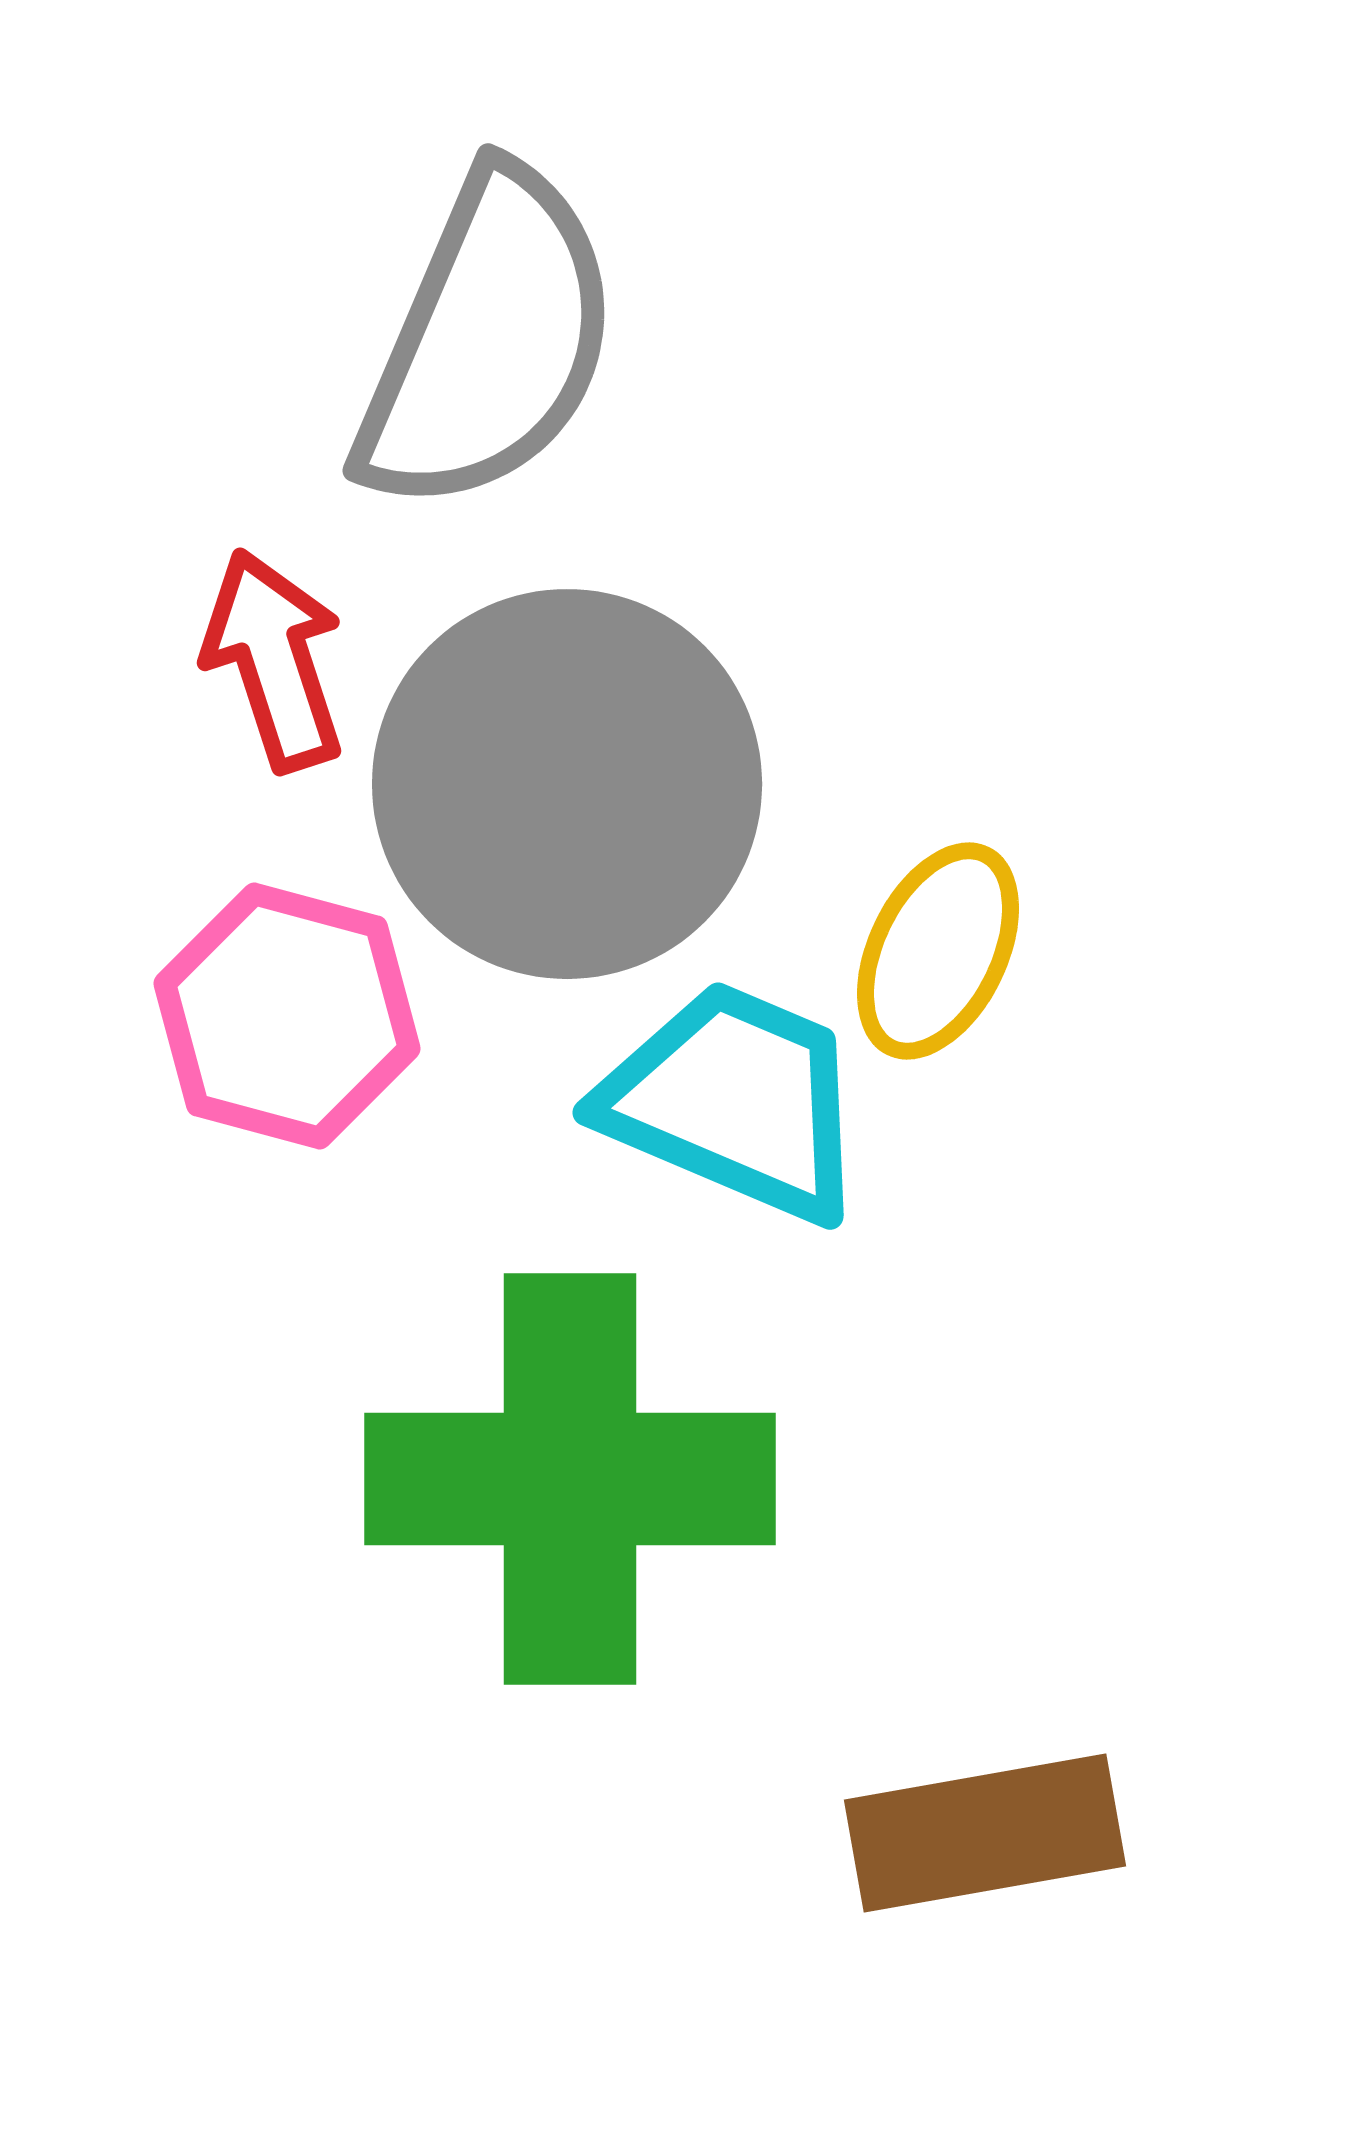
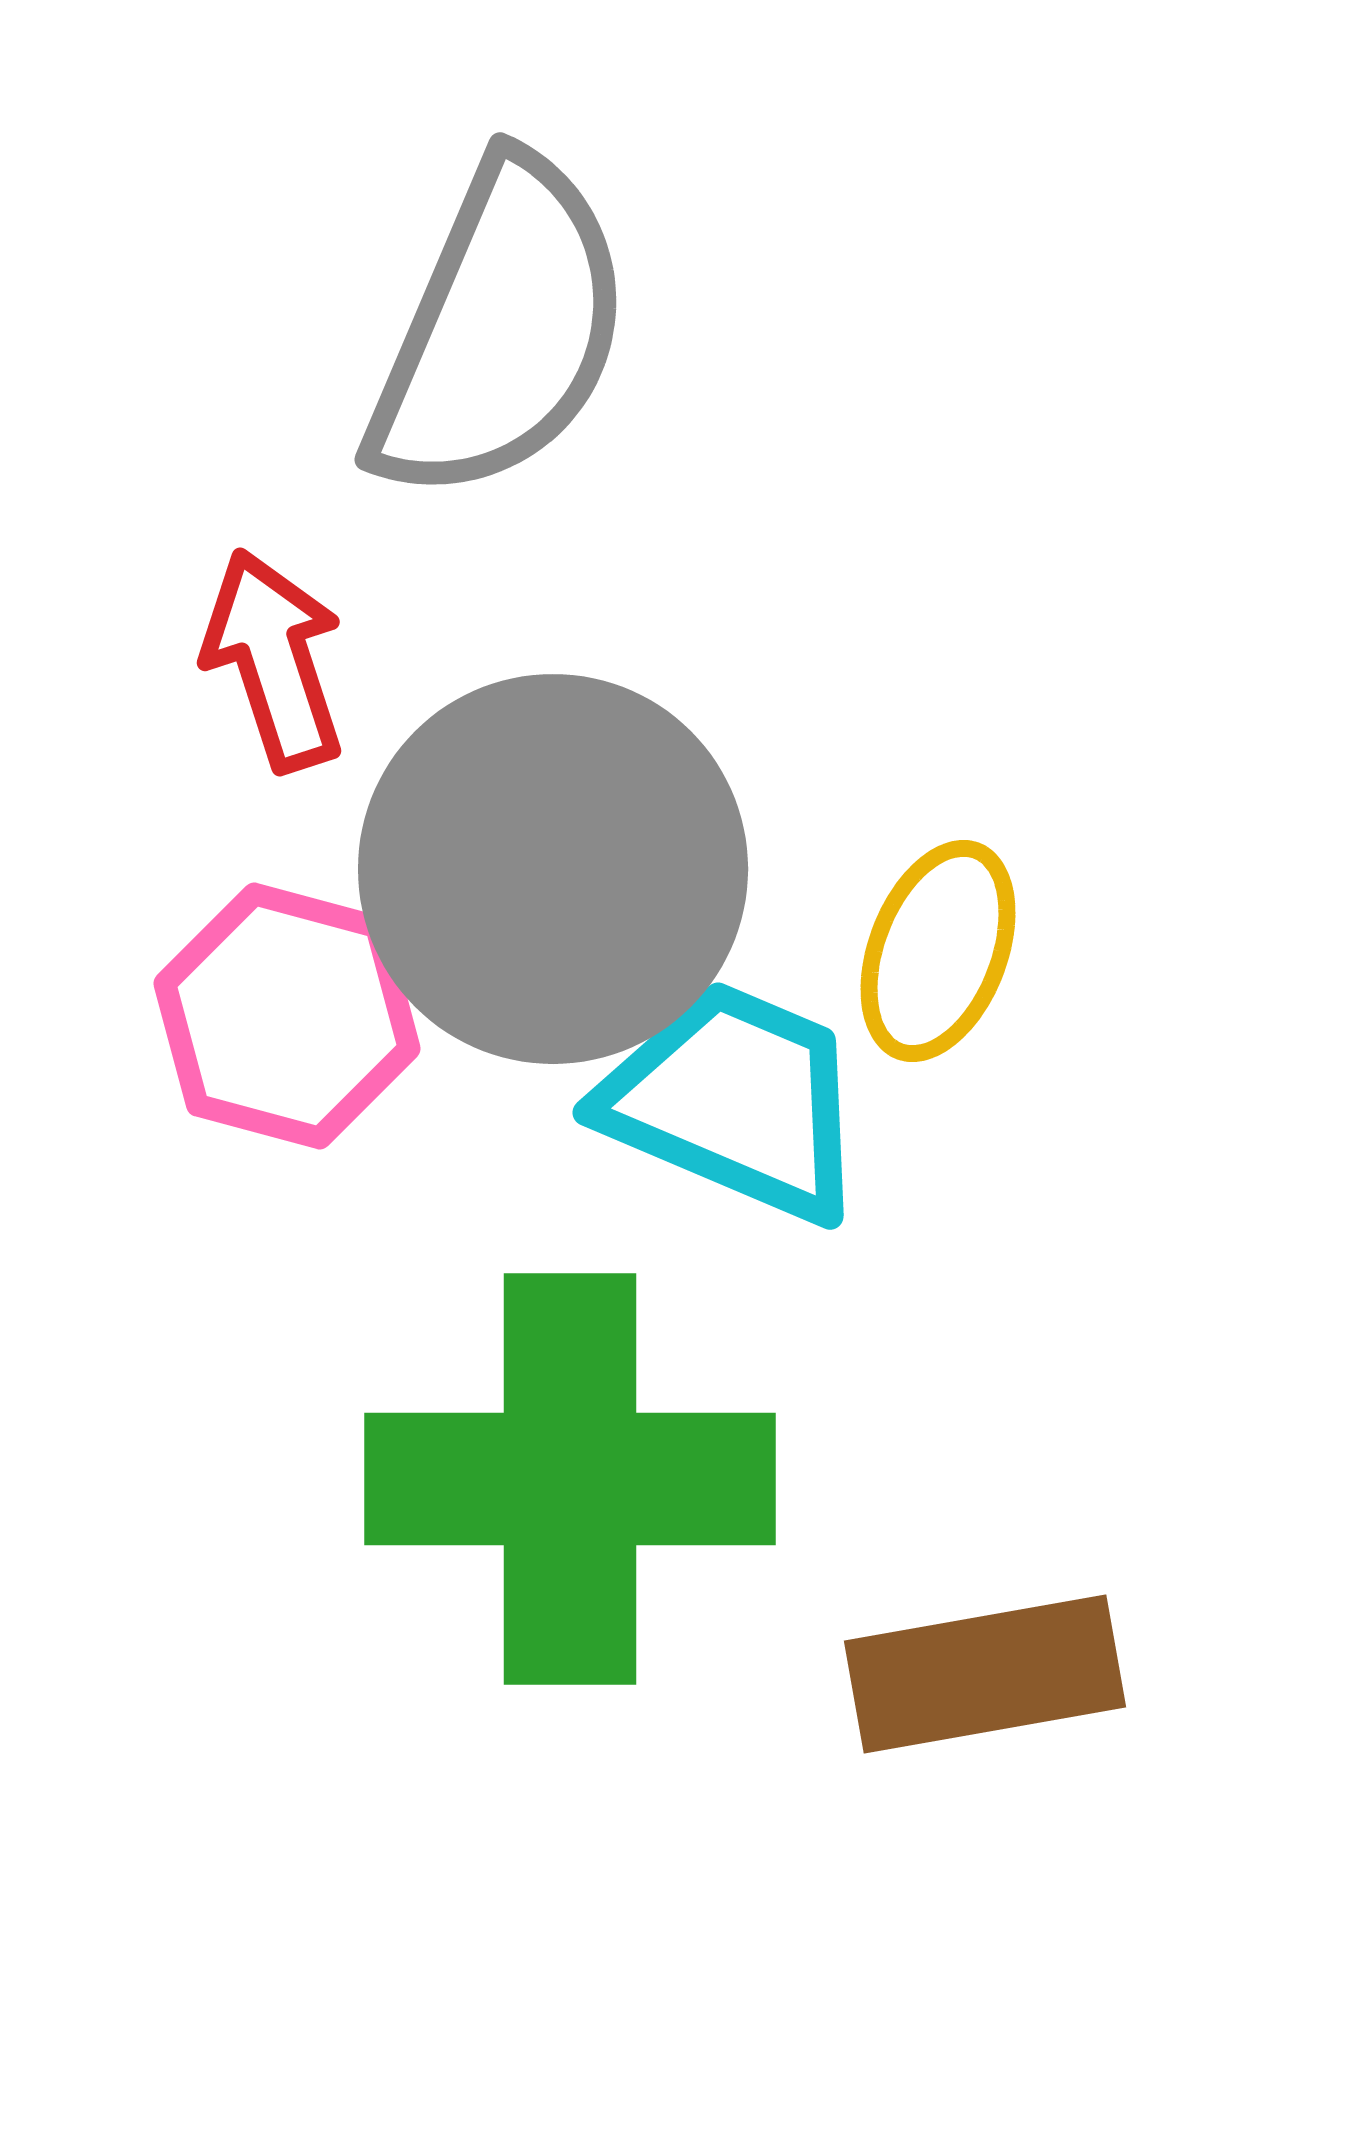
gray semicircle: moved 12 px right, 11 px up
gray circle: moved 14 px left, 85 px down
yellow ellipse: rotated 5 degrees counterclockwise
brown rectangle: moved 159 px up
